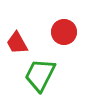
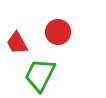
red circle: moved 6 px left
